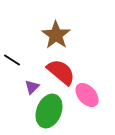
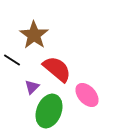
brown star: moved 22 px left
red semicircle: moved 4 px left, 3 px up
